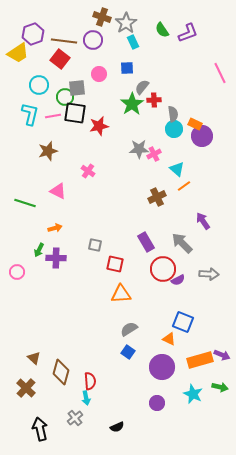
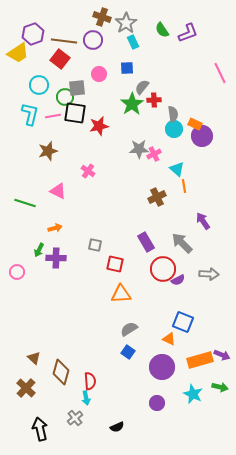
orange line at (184, 186): rotated 64 degrees counterclockwise
